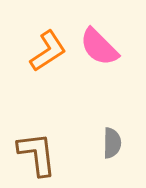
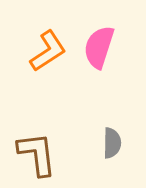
pink semicircle: rotated 63 degrees clockwise
